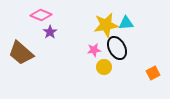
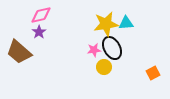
pink diamond: rotated 35 degrees counterclockwise
yellow star: moved 1 px up
purple star: moved 11 px left
black ellipse: moved 5 px left
brown trapezoid: moved 2 px left, 1 px up
